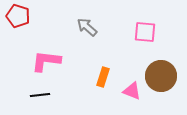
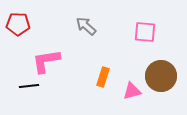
red pentagon: moved 8 px down; rotated 15 degrees counterclockwise
gray arrow: moved 1 px left, 1 px up
pink L-shape: rotated 16 degrees counterclockwise
pink triangle: rotated 36 degrees counterclockwise
black line: moved 11 px left, 9 px up
